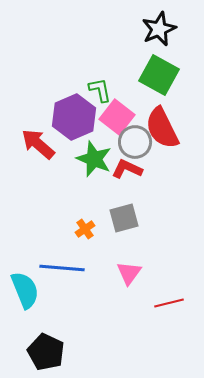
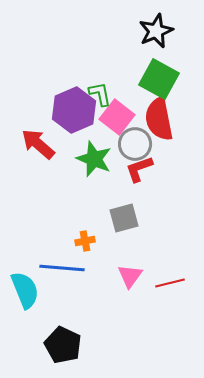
black star: moved 3 px left, 2 px down
green square: moved 4 px down
green L-shape: moved 4 px down
purple hexagon: moved 7 px up
red semicircle: moved 3 px left, 9 px up; rotated 15 degrees clockwise
gray circle: moved 2 px down
red L-shape: moved 12 px right; rotated 44 degrees counterclockwise
orange cross: moved 12 px down; rotated 24 degrees clockwise
pink triangle: moved 1 px right, 3 px down
red line: moved 1 px right, 20 px up
black pentagon: moved 17 px right, 7 px up
